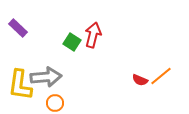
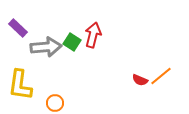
gray arrow: moved 30 px up
